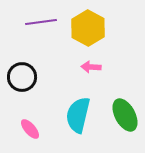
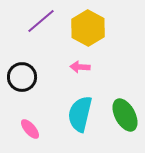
purple line: moved 1 px up; rotated 32 degrees counterclockwise
pink arrow: moved 11 px left
cyan semicircle: moved 2 px right, 1 px up
